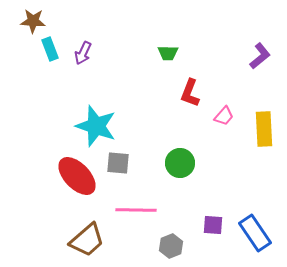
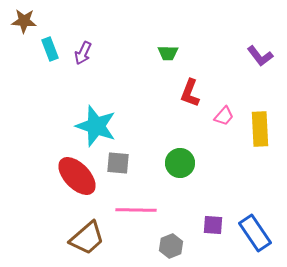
brown star: moved 9 px left
purple L-shape: rotated 92 degrees clockwise
yellow rectangle: moved 4 px left
brown trapezoid: moved 2 px up
